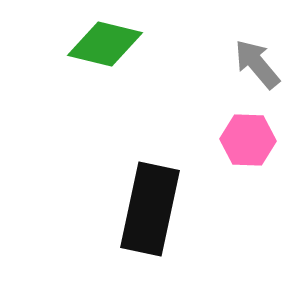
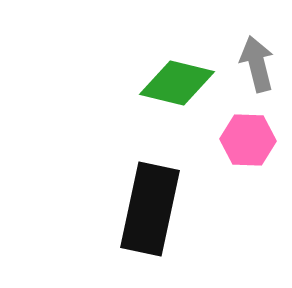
green diamond: moved 72 px right, 39 px down
gray arrow: rotated 26 degrees clockwise
